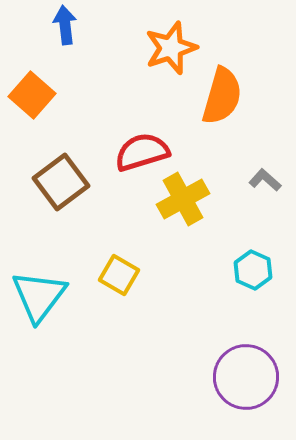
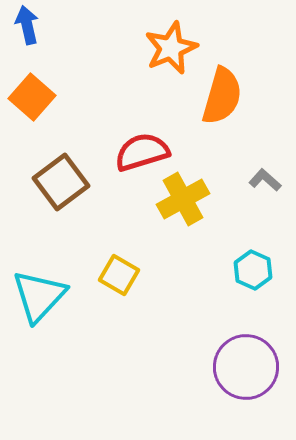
blue arrow: moved 38 px left; rotated 6 degrees counterclockwise
orange star: rotated 4 degrees counterclockwise
orange square: moved 2 px down
cyan triangle: rotated 6 degrees clockwise
purple circle: moved 10 px up
